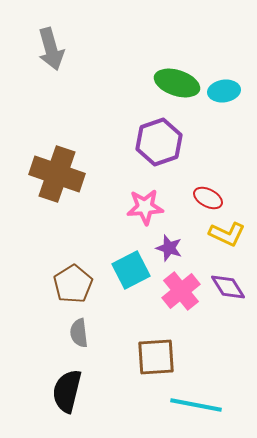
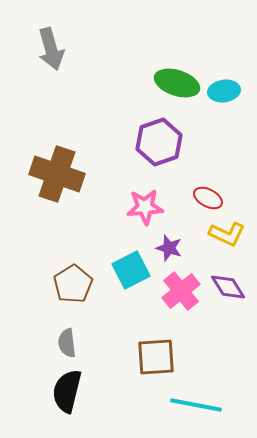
gray semicircle: moved 12 px left, 10 px down
